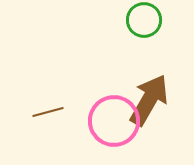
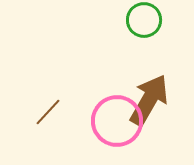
brown line: rotated 32 degrees counterclockwise
pink circle: moved 3 px right
